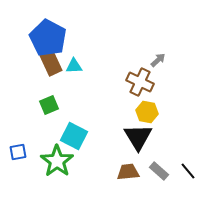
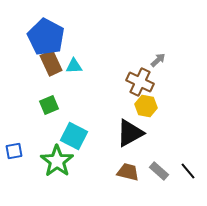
blue pentagon: moved 2 px left, 1 px up
yellow hexagon: moved 1 px left, 6 px up
black triangle: moved 8 px left, 4 px up; rotated 32 degrees clockwise
blue square: moved 4 px left, 1 px up
brown trapezoid: rotated 20 degrees clockwise
